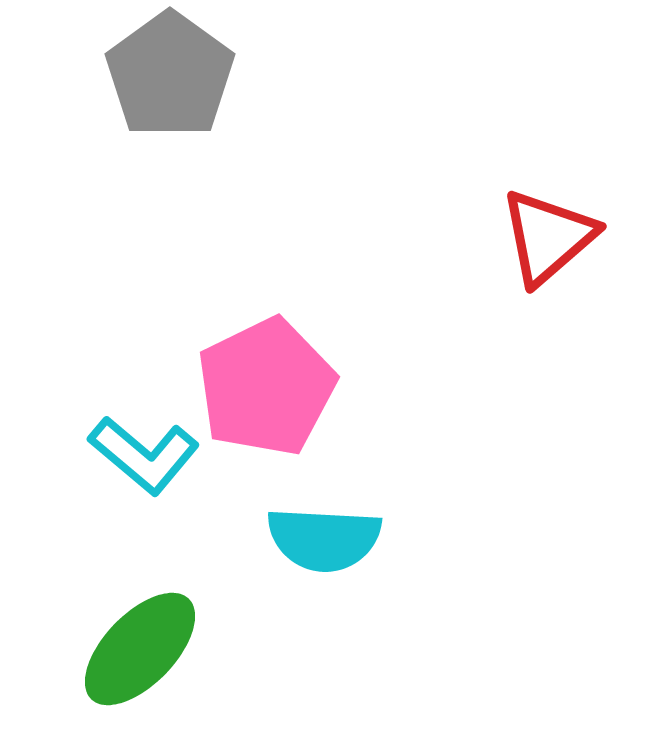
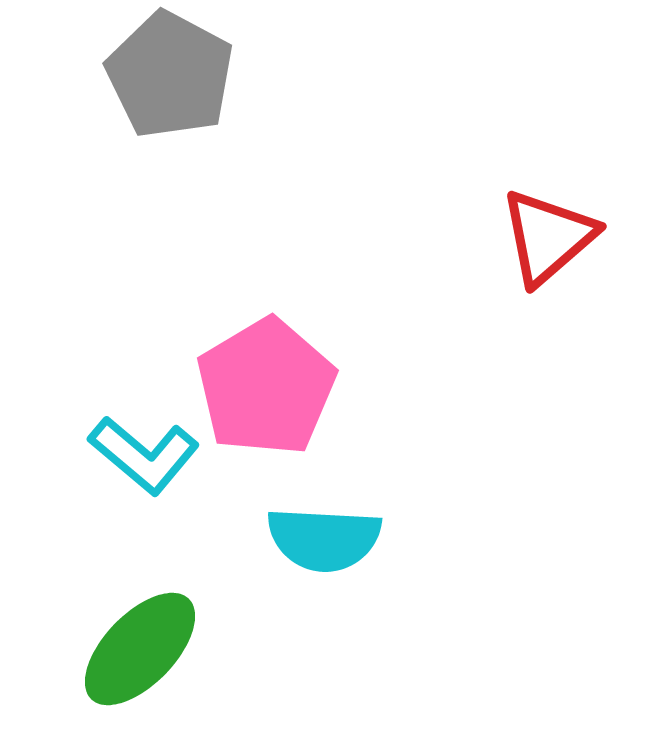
gray pentagon: rotated 8 degrees counterclockwise
pink pentagon: rotated 5 degrees counterclockwise
